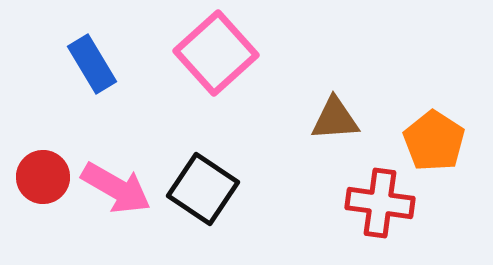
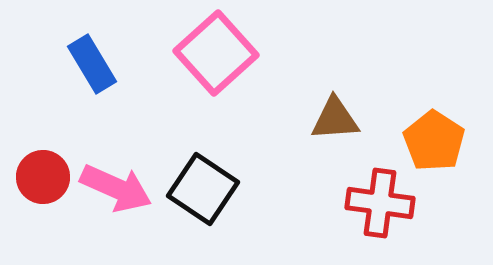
pink arrow: rotated 6 degrees counterclockwise
